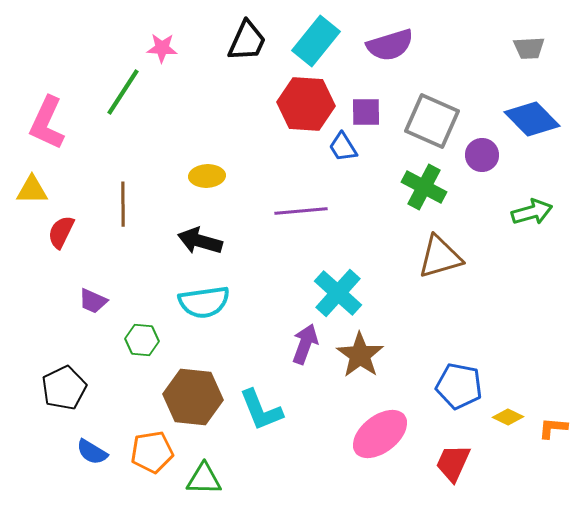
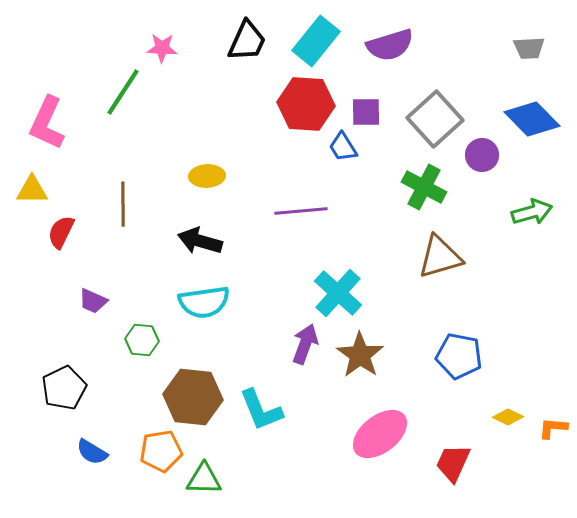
gray square: moved 3 px right, 2 px up; rotated 24 degrees clockwise
blue pentagon: moved 30 px up
orange pentagon: moved 9 px right, 1 px up
